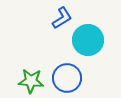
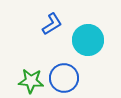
blue L-shape: moved 10 px left, 6 px down
blue circle: moved 3 px left
